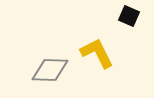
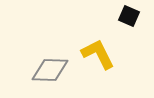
yellow L-shape: moved 1 px right, 1 px down
